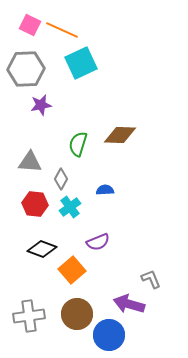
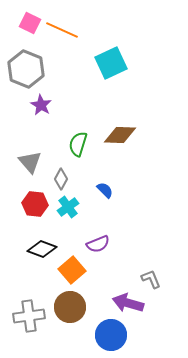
pink square: moved 2 px up
cyan square: moved 30 px right
gray hexagon: rotated 24 degrees clockwise
purple star: rotated 30 degrees counterclockwise
gray triangle: rotated 45 degrees clockwise
blue semicircle: rotated 48 degrees clockwise
cyan cross: moved 2 px left
purple semicircle: moved 2 px down
purple arrow: moved 1 px left, 1 px up
brown circle: moved 7 px left, 7 px up
blue circle: moved 2 px right
